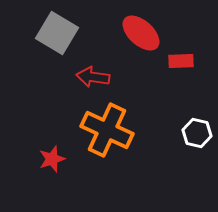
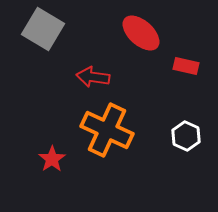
gray square: moved 14 px left, 4 px up
red rectangle: moved 5 px right, 5 px down; rotated 15 degrees clockwise
white hexagon: moved 11 px left, 3 px down; rotated 12 degrees clockwise
red star: rotated 16 degrees counterclockwise
